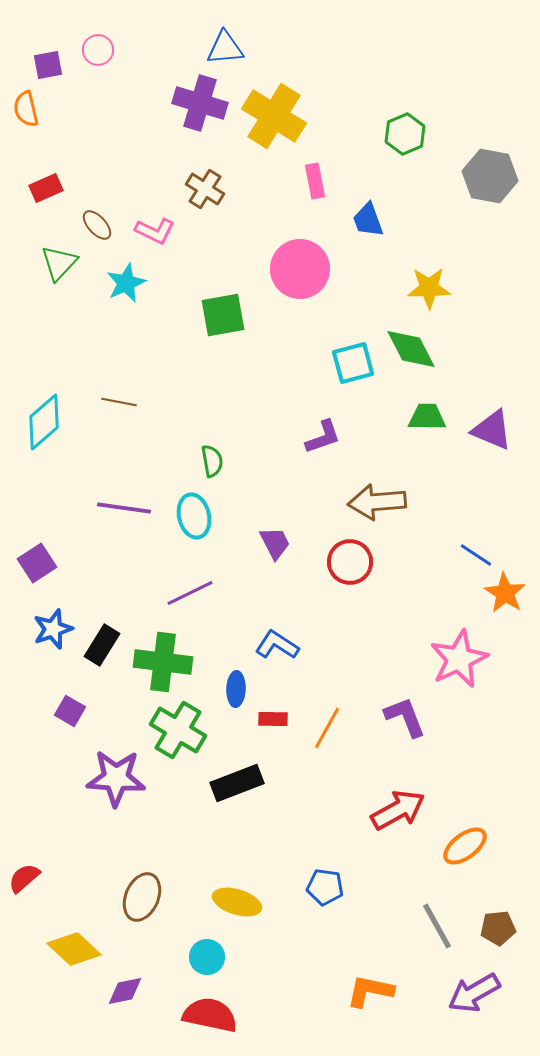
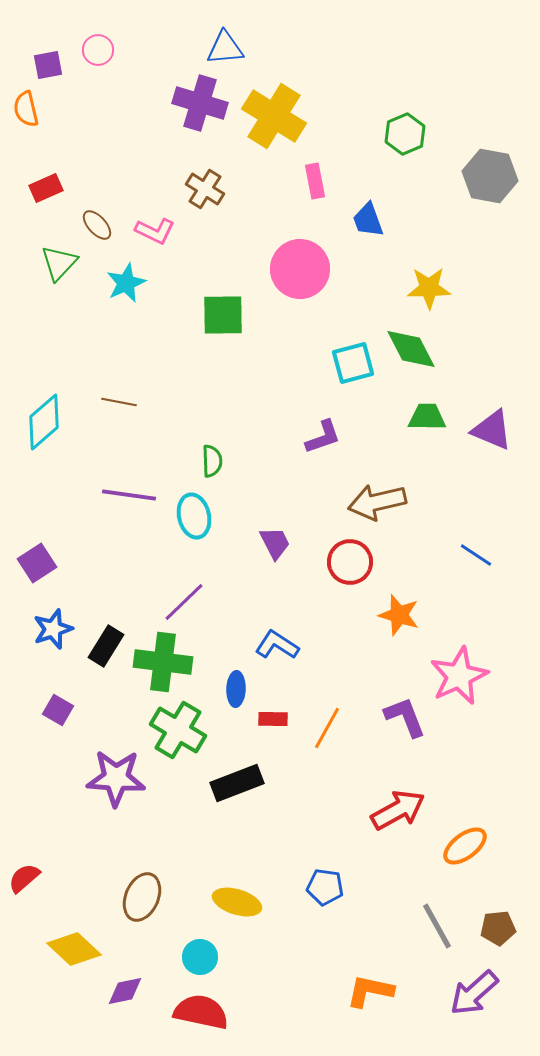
green square at (223, 315): rotated 9 degrees clockwise
green semicircle at (212, 461): rotated 8 degrees clockwise
brown arrow at (377, 502): rotated 8 degrees counterclockwise
purple line at (124, 508): moved 5 px right, 13 px up
purple line at (190, 593): moved 6 px left, 9 px down; rotated 18 degrees counterclockwise
orange star at (505, 593): moved 106 px left, 22 px down; rotated 15 degrees counterclockwise
black rectangle at (102, 645): moved 4 px right, 1 px down
pink star at (459, 659): moved 17 px down
purple square at (70, 711): moved 12 px left, 1 px up
cyan circle at (207, 957): moved 7 px left
purple arrow at (474, 993): rotated 12 degrees counterclockwise
red semicircle at (210, 1015): moved 9 px left, 3 px up
